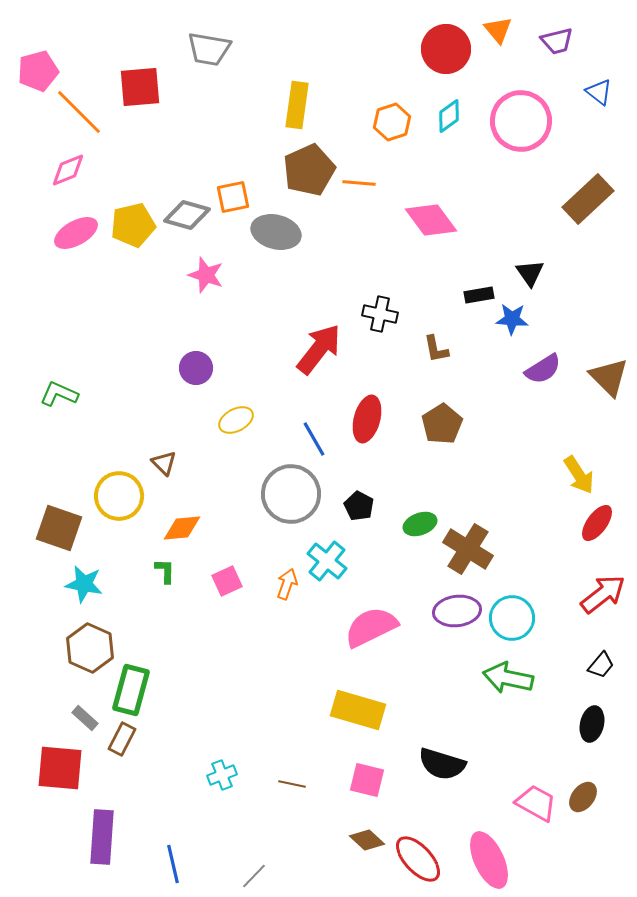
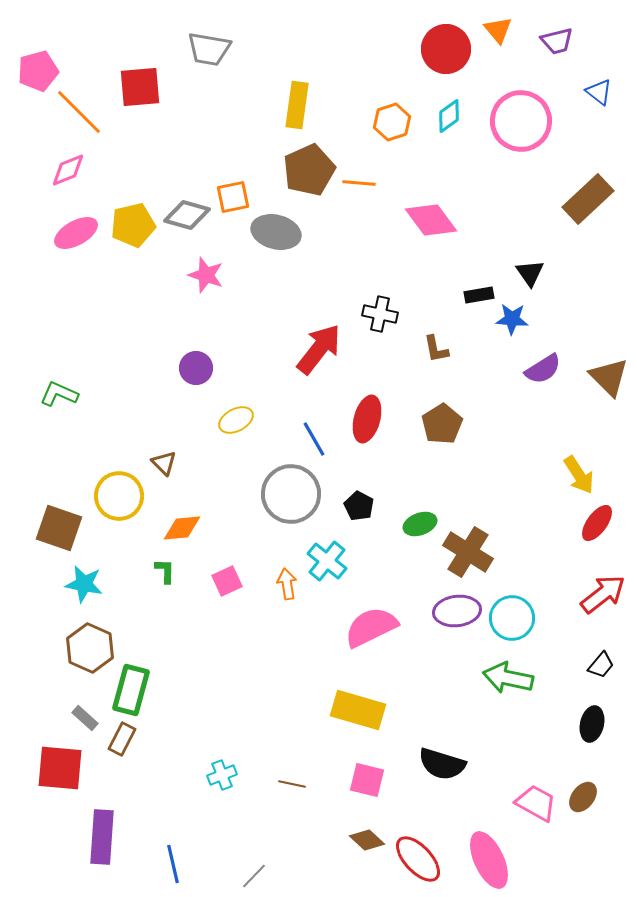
brown cross at (468, 549): moved 3 px down
orange arrow at (287, 584): rotated 28 degrees counterclockwise
